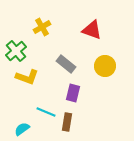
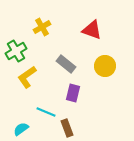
green cross: rotated 10 degrees clockwise
yellow L-shape: rotated 125 degrees clockwise
brown rectangle: moved 6 px down; rotated 30 degrees counterclockwise
cyan semicircle: moved 1 px left
